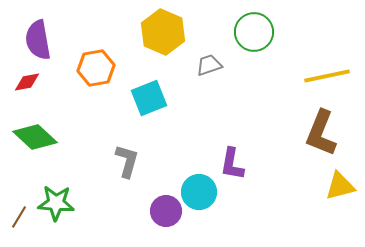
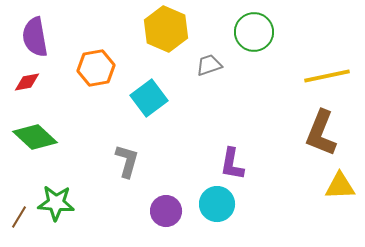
yellow hexagon: moved 3 px right, 3 px up
purple semicircle: moved 3 px left, 3 px up
cyan square: rotated 15 degrees counterclockwise
yellow triangle: rotated 12 degrees clockwise
cyan circle: moved 18 px right, 12 px down
